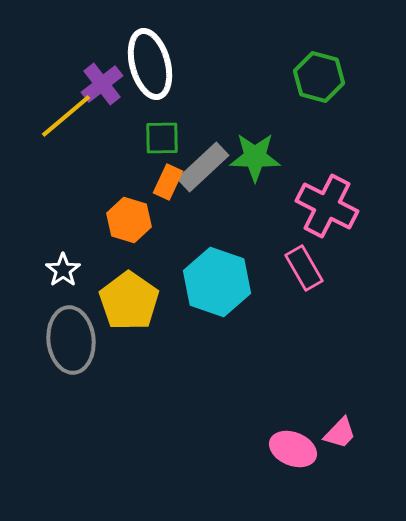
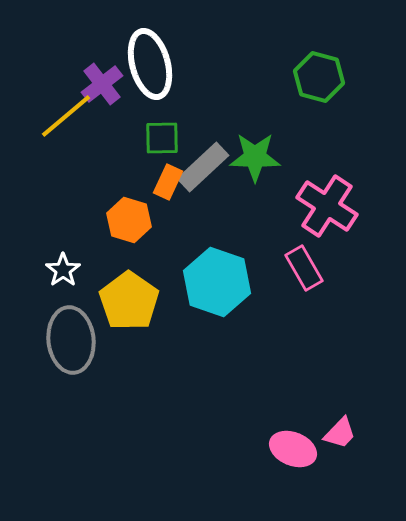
pink cross: rotated 6 degrees clockwise
